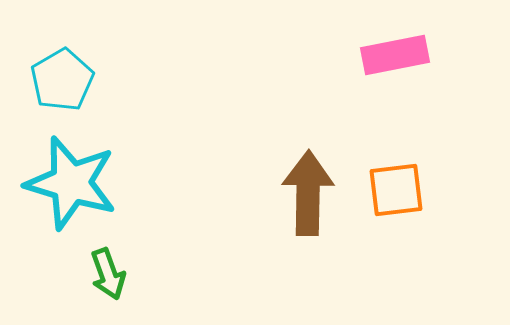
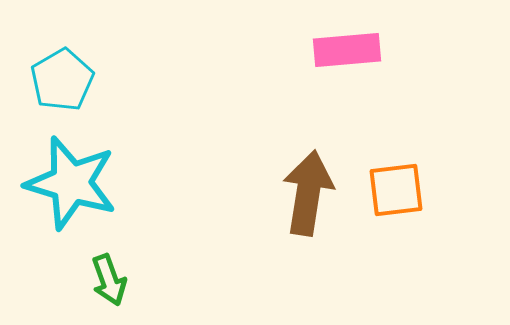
pink rectangle: moved 48 px left, 5 px up; rotated 6 degrees clockwise
brown arrow: rotated 8 degrees clockwise
green arrow: moved 1 px right, 6 px down
